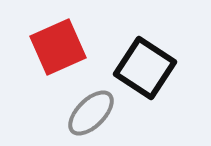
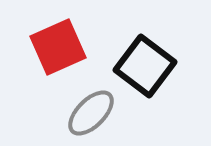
black square: moved 2 px up; rotated 4 degrees clockwise
